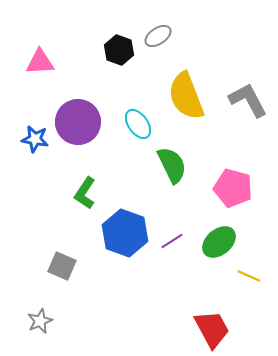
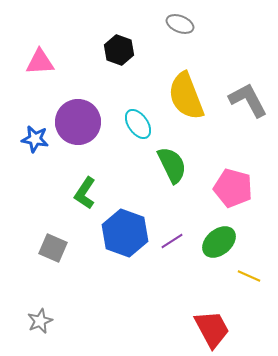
gray ellipse: moved 22 px right, 12 px up; rotated 56 degrees clockwise
gray square: moved 9 px left, 18 px up
